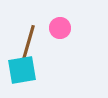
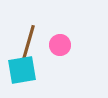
pink circle: moved 17 px down
